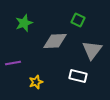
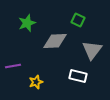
green star: moved 3 px right
purple line: moved 3 px down
